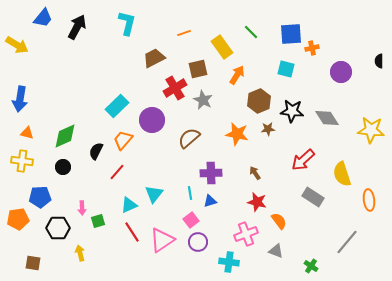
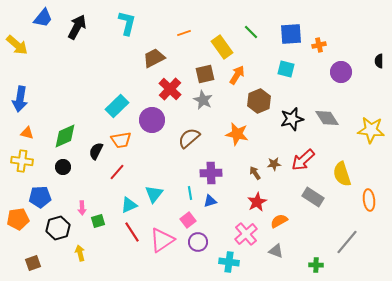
yellow arrow at (17, 45): rotated 10 degrees clockwise
orange cross at (312, 48): moved 7 px right, 3 px up
brown square at (198, 69): moved 7 px right, 5 px down
red cross at (175, 88): moved 5 px left, 1 px down; rotated 15 degrees counterclockwise
black star at (292, 111): moved 8 px down; rotated 20 degrees counterclockwise
brown star at (268, 129): moved 6 px right, 35 px down
orange trapezoid at (123, 140): moved 2 px left; rotated 140 degrees counterclockwise
red star at (257, 202): rotated 30 degrees clockwise
pink square at (191, 220): moved 3 px left
orange semicircle at (279, 221): rotated 84 degrees counterclockwise
black hexagon at (58, 228): rotated 15 degrees counterclockwise
pink cross at (246, 234): rotated 20 degrees counterclockwise
brown square at (33, 263): rotated 28 degrees counterclockwise
green cross at (311, 266): moved 5 px right, 1 px up; rotated 32 degrees counterclockwise
